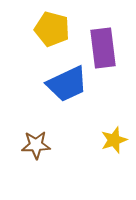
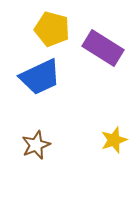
purple rectangle: rotated 51 degrees counterclockwise
blue trapezoid: moved 27 px left, 7 px up
brown star: rotated 20 degrees counterclockwise
